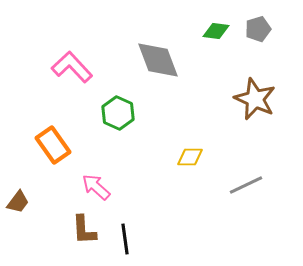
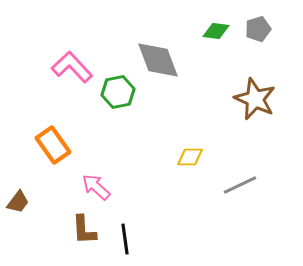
green hexagon: moved 21 px up; rotated 24 degrees clockwise
gray line: moved 6 px left
